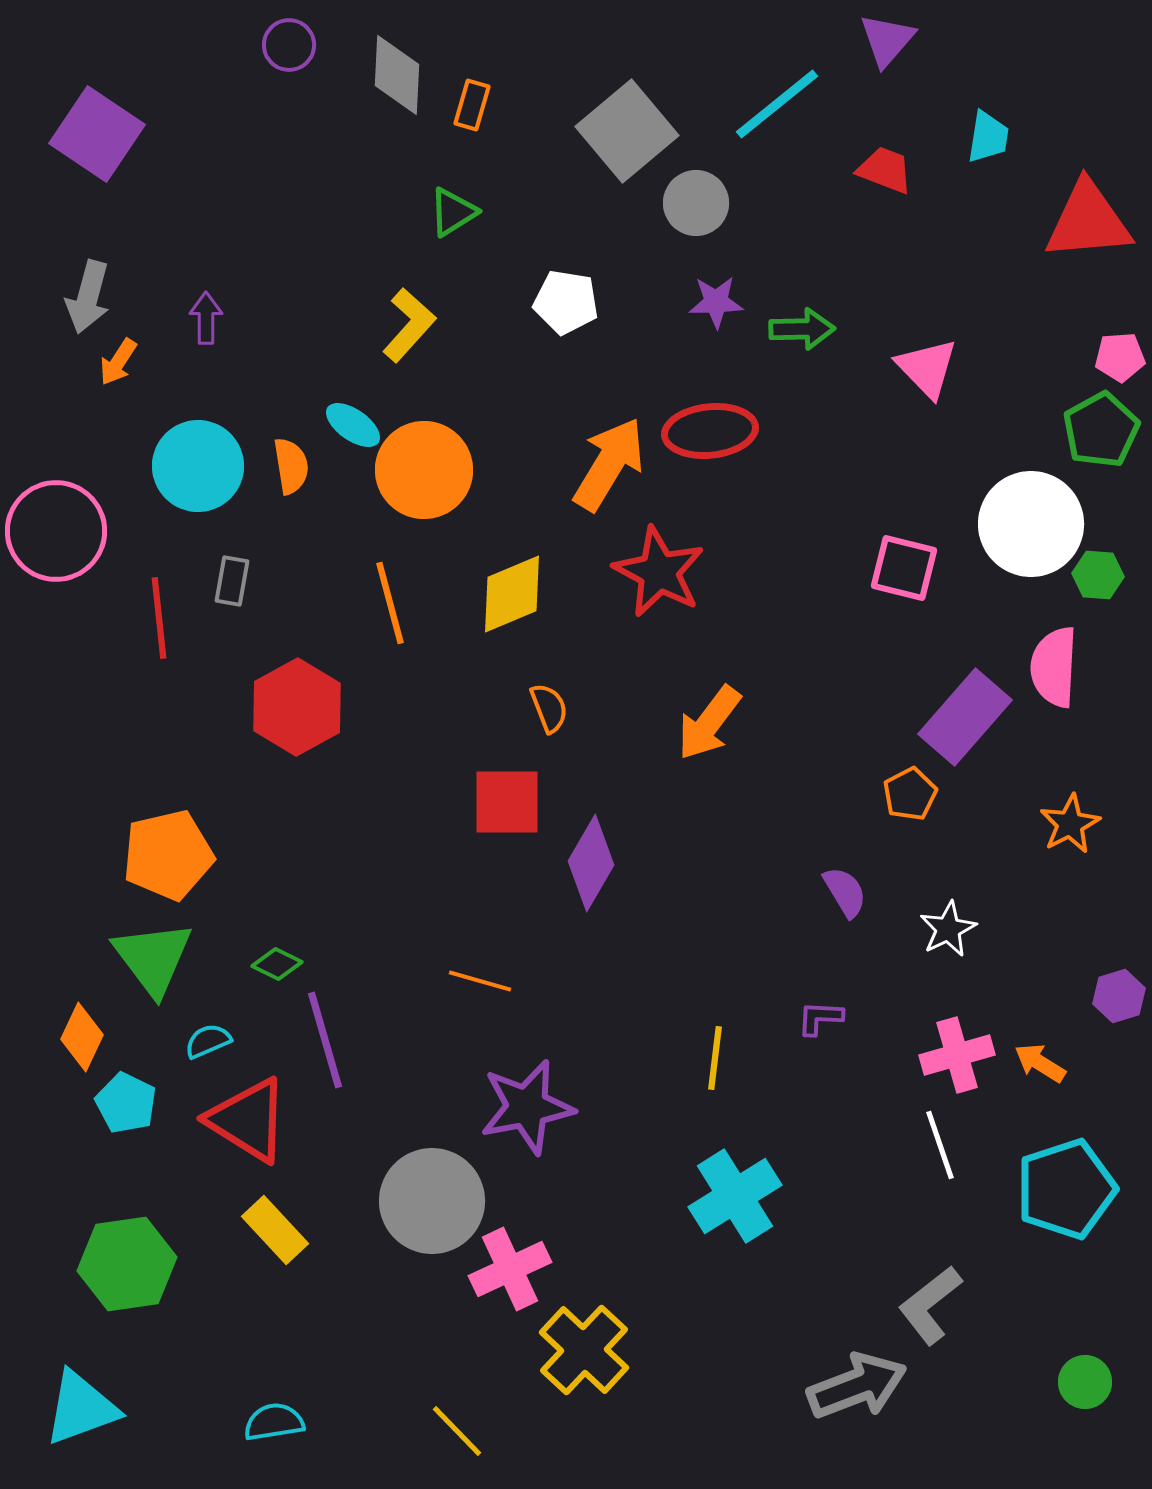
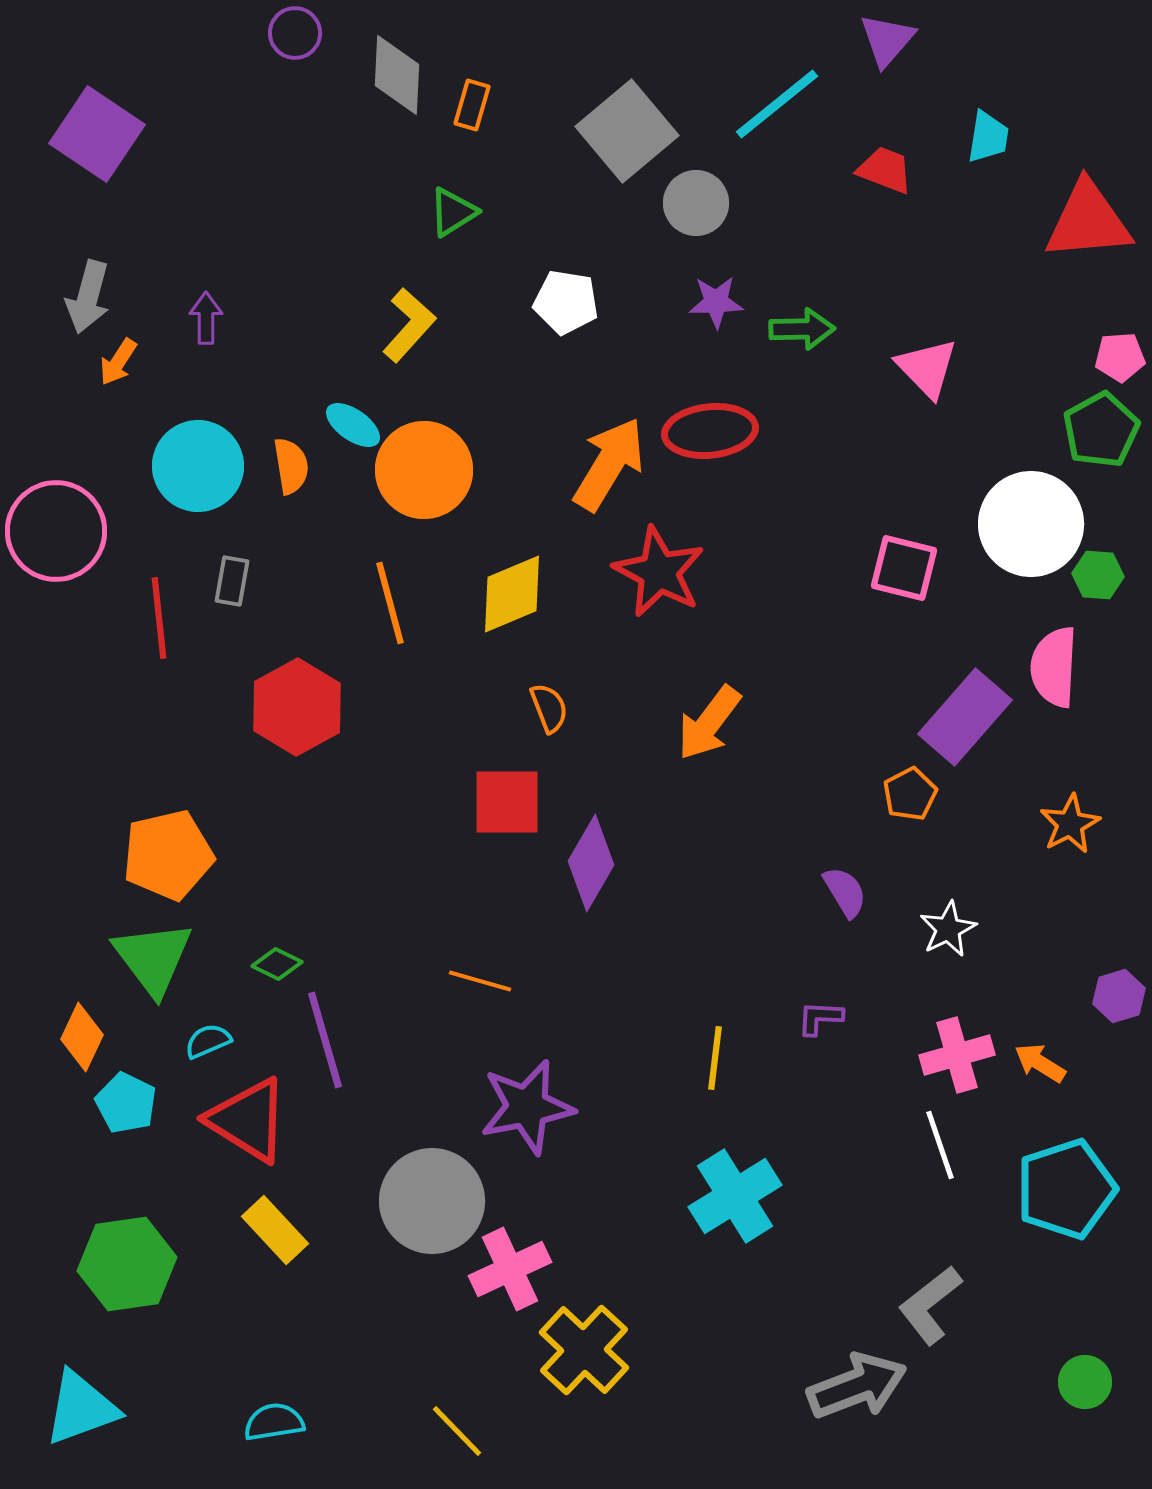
purple circle at (289, 45): moved 6 px right, 12 px up
